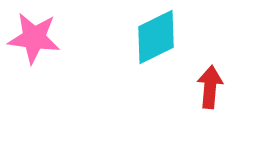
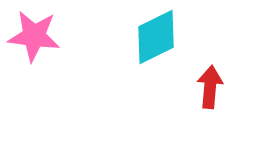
pink star: moved 2 px up
